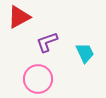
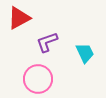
red triangle: moved 1 px down
